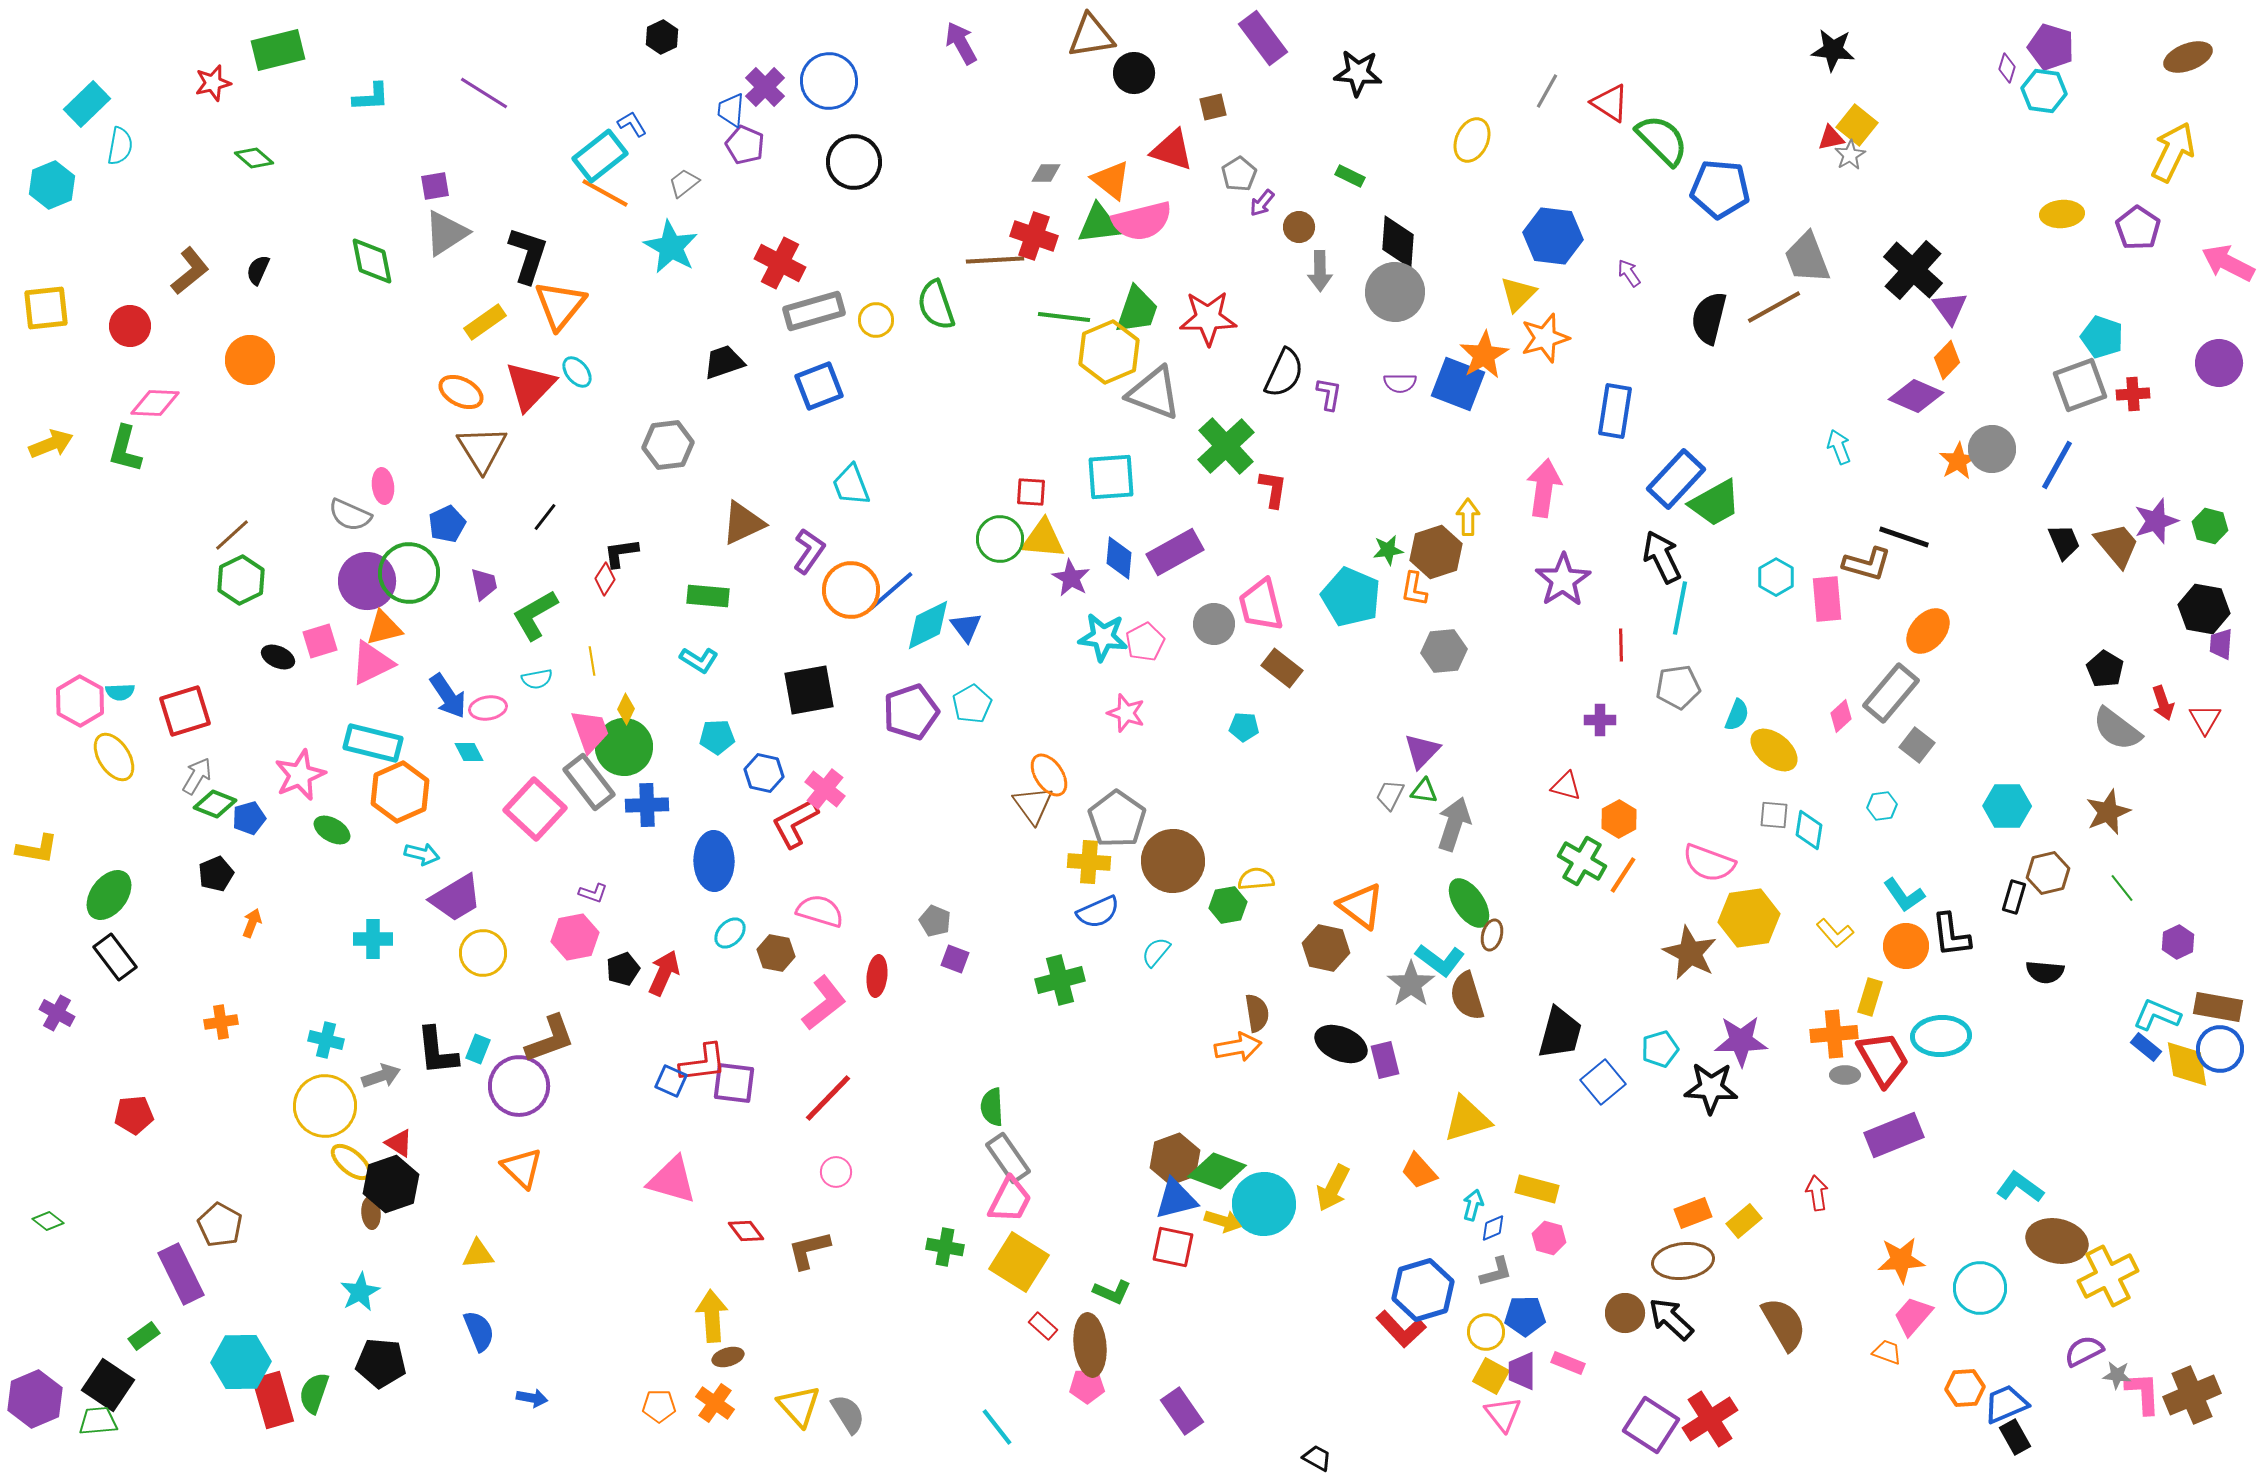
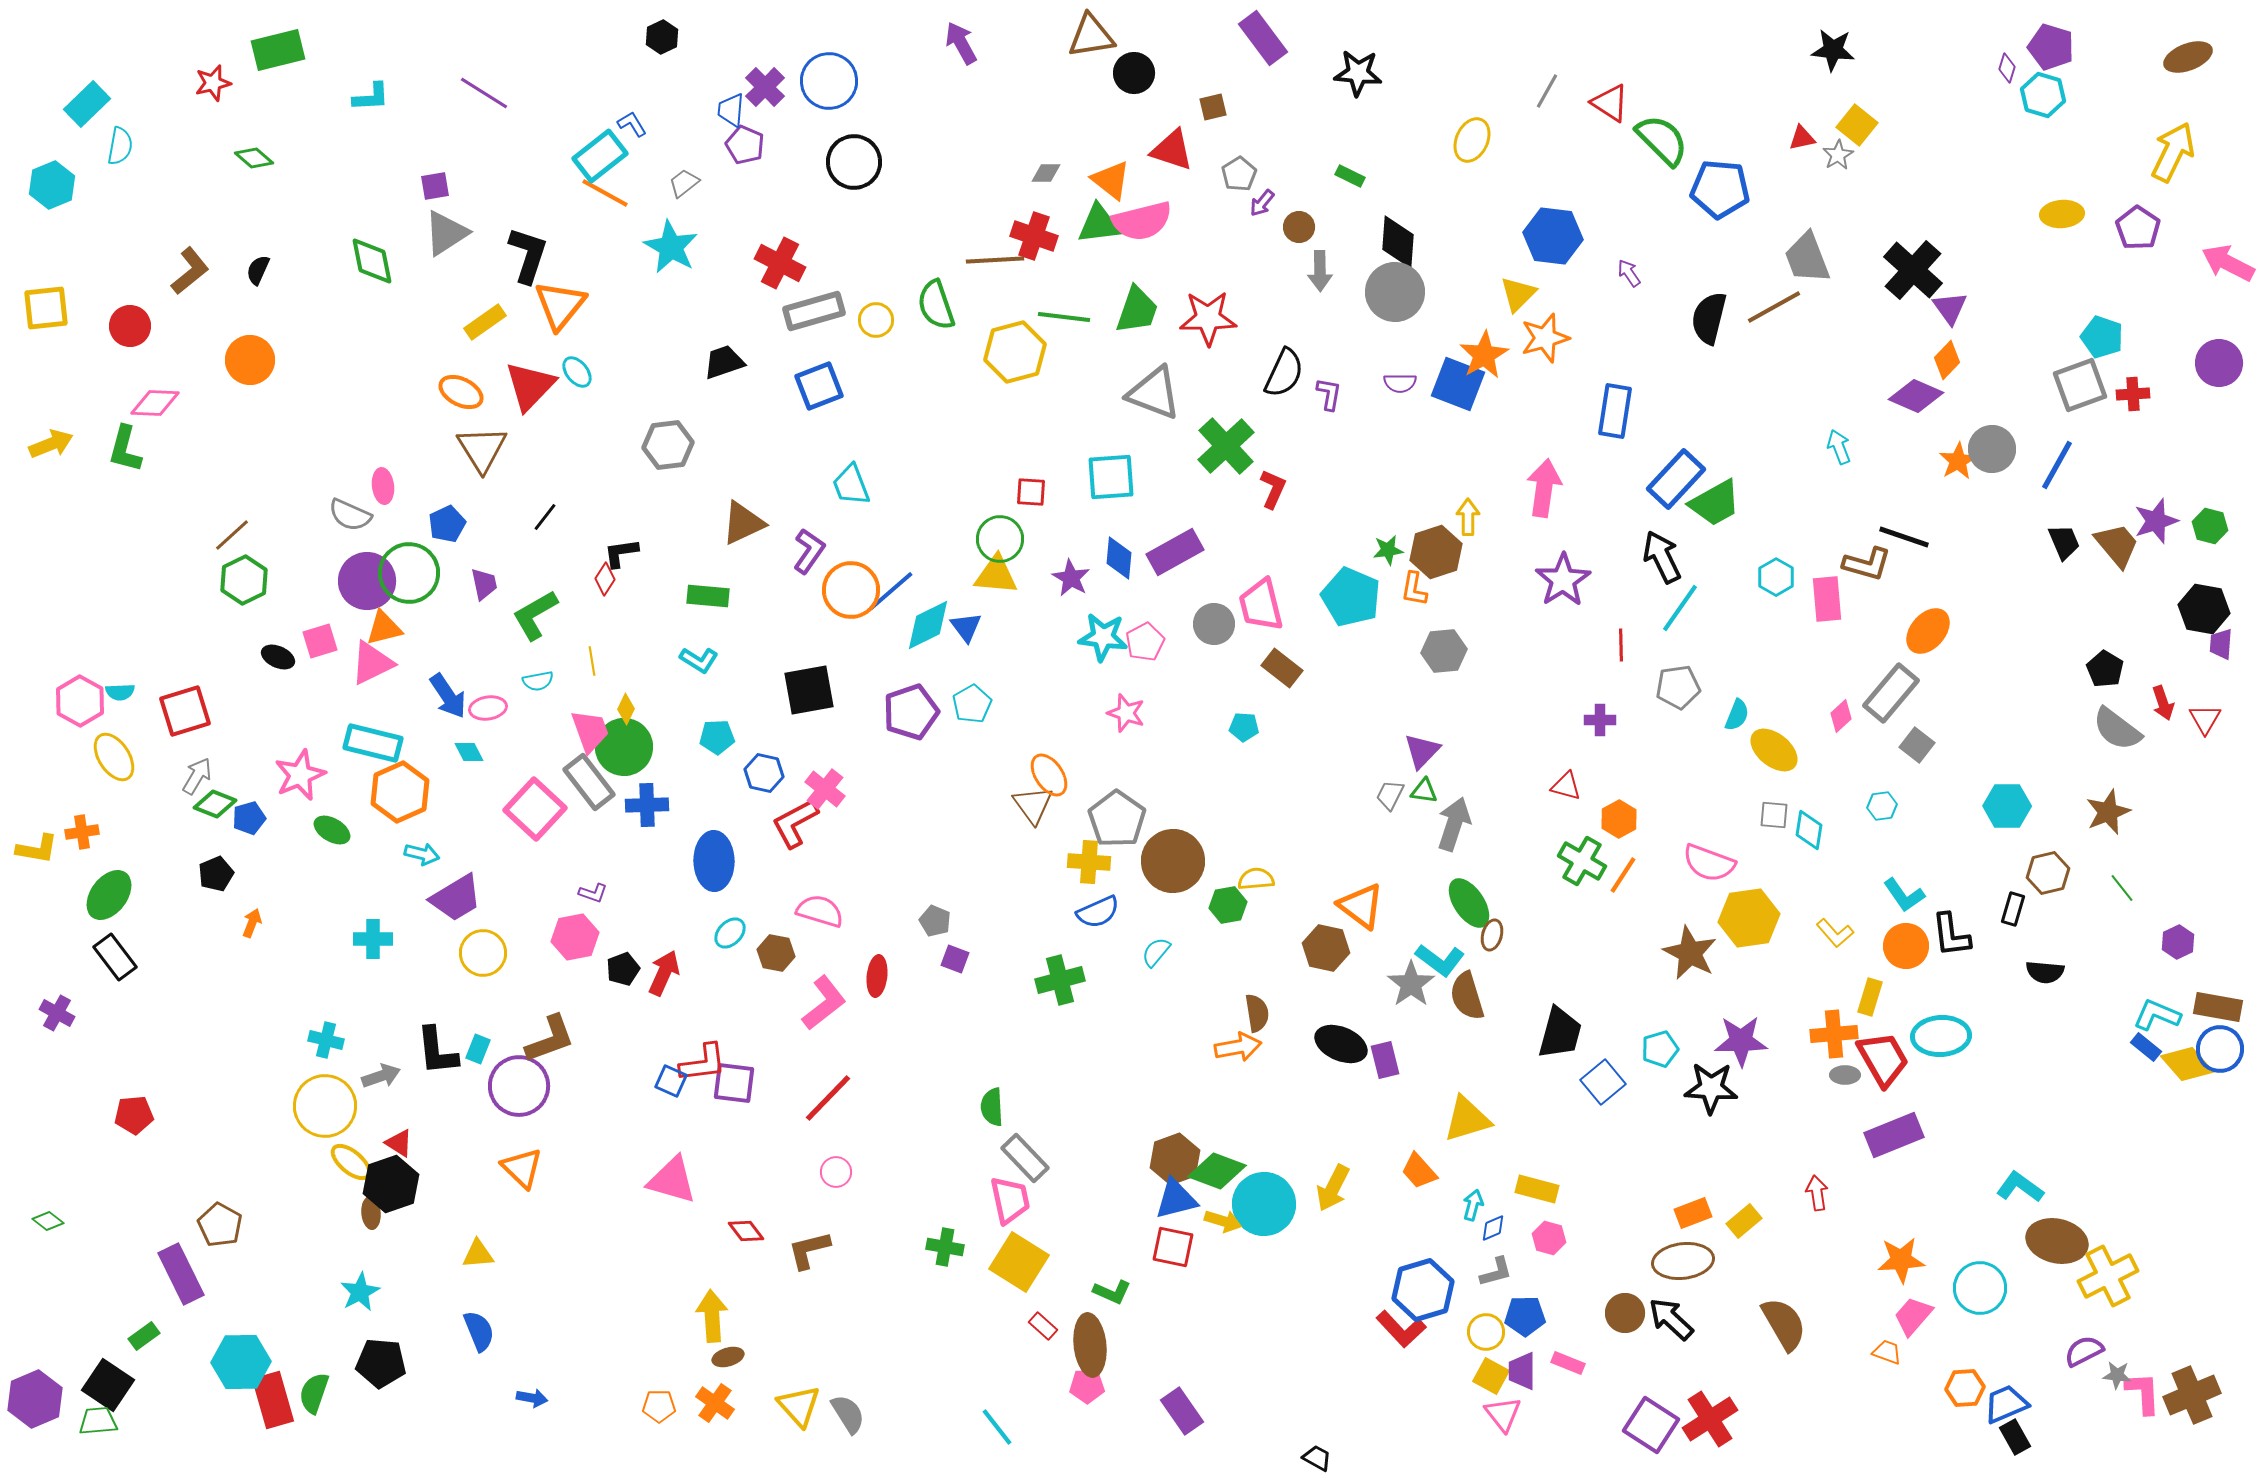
cyan hexagon at (2044, 91): moved 1 px left, 4 px down; rotated 9 degrees clockwise
red triangle at (1831, 138): moved 29 px left
gray star at (1850, 155): moved 12 px left
yellow hexagon at (1109, 352): moved 94 px left; rotated 8 degrees clockwise
red L-shape at (1273, 489): rotated 15 degrees clockwise
yellow triangle at (1043, 539): moved 47 px left, 36 px down
green hexagon at (241, 580): moved 3 px right
cyan line at (1680, 608): rotated 24 degrees clockwise
cyan semicircle at (537, 679): moved 1 px right, 2 px down
black rectangle at (2014, 897): moved 1 px left, 12 px down
orange cross at (221, 1022): moved 139 px left, 190 px up
yellow diamond at (2187, 1064): rotated 32 degrees counterclockwise
gray rectangle at (1008, 1158): moved 17 px right; rotated 9 degrees counterclockwise
pink trapezoid at (1010, 1200): rotated 39 degrees counterclockwise
